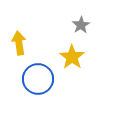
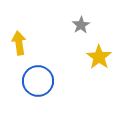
yellow star: moved 27 px right
blue circle: moved 2 px down
